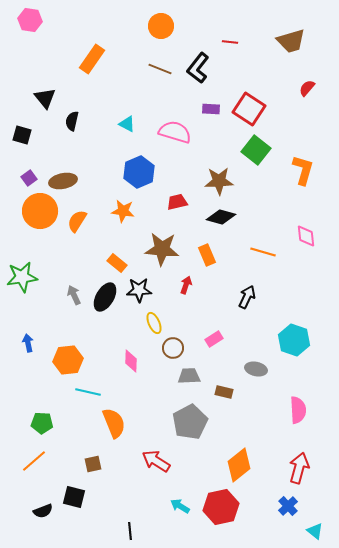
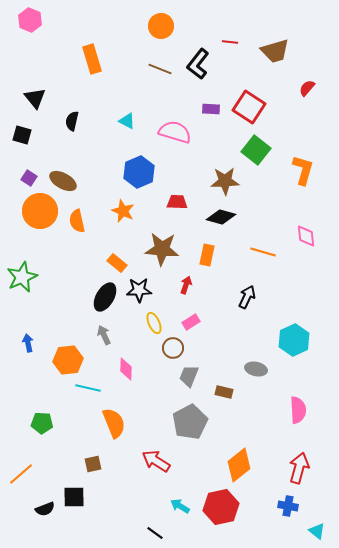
pink hexagon at (30, 20): rotated 15 degrees clockwise
brown trapezoid at (291, 41): moved 16 px left, 10 px down
orange rectangle at (92, 59): rotated 52 degrees counterclockwise
black L-shape at (198, 68): moved 4 px up
black triangle at (45, 98): moved 10 px left
red square at (249, 109): moved 2 px up
cyan triangle at (127, 124): moved 3 px up
purple square at (29, 178): rotated 21 degrees counterclockwise
brown ellipse at (63, 181): rotated 40 degrees clockwise
brown star at (219, 181): moved 6 px right
red trapezoid at (177, 202): rotated 15 degrees clockwise
orange star at (123, 211): rotated 15 degrees clockwise
orange semicircle at (77, 221): rotated 45 degrees counterclockwise
orange rectangle at (207, 255): rotated 35 degrees clockwise
green star at (22, 277): rotated 16 degrees counterclockwise
gray arrow at (74, 295): moved 30 px right, 40 px down
pink rectangle at (214, 339): moved 23 px left, 17 px up
cyan hexagon at (294, 340): rotated 16 degrees clockwise
pink diamond at (131, 361): moved 5 px left, 8 px down
gray trapezoid at (189, 376): rotated 65 degrees counterclockwise
cyan line at (88, 392): moved 4 px up
orange line at (34, 461): moved 13 px left, 13 px down
black square at (74, 497): rotated 15 degrees counterclockwise
blue cross at (288, 506): rotated 36 degrees counterclockwise
black semicircle at (43, 511): moved 2 px right, 2 px up
black line at (130, 531): moved 25 px right, 2 px down; rotated 48 degrees counterclockwise
cyan triangle at (315, 531): moved 2 px right
